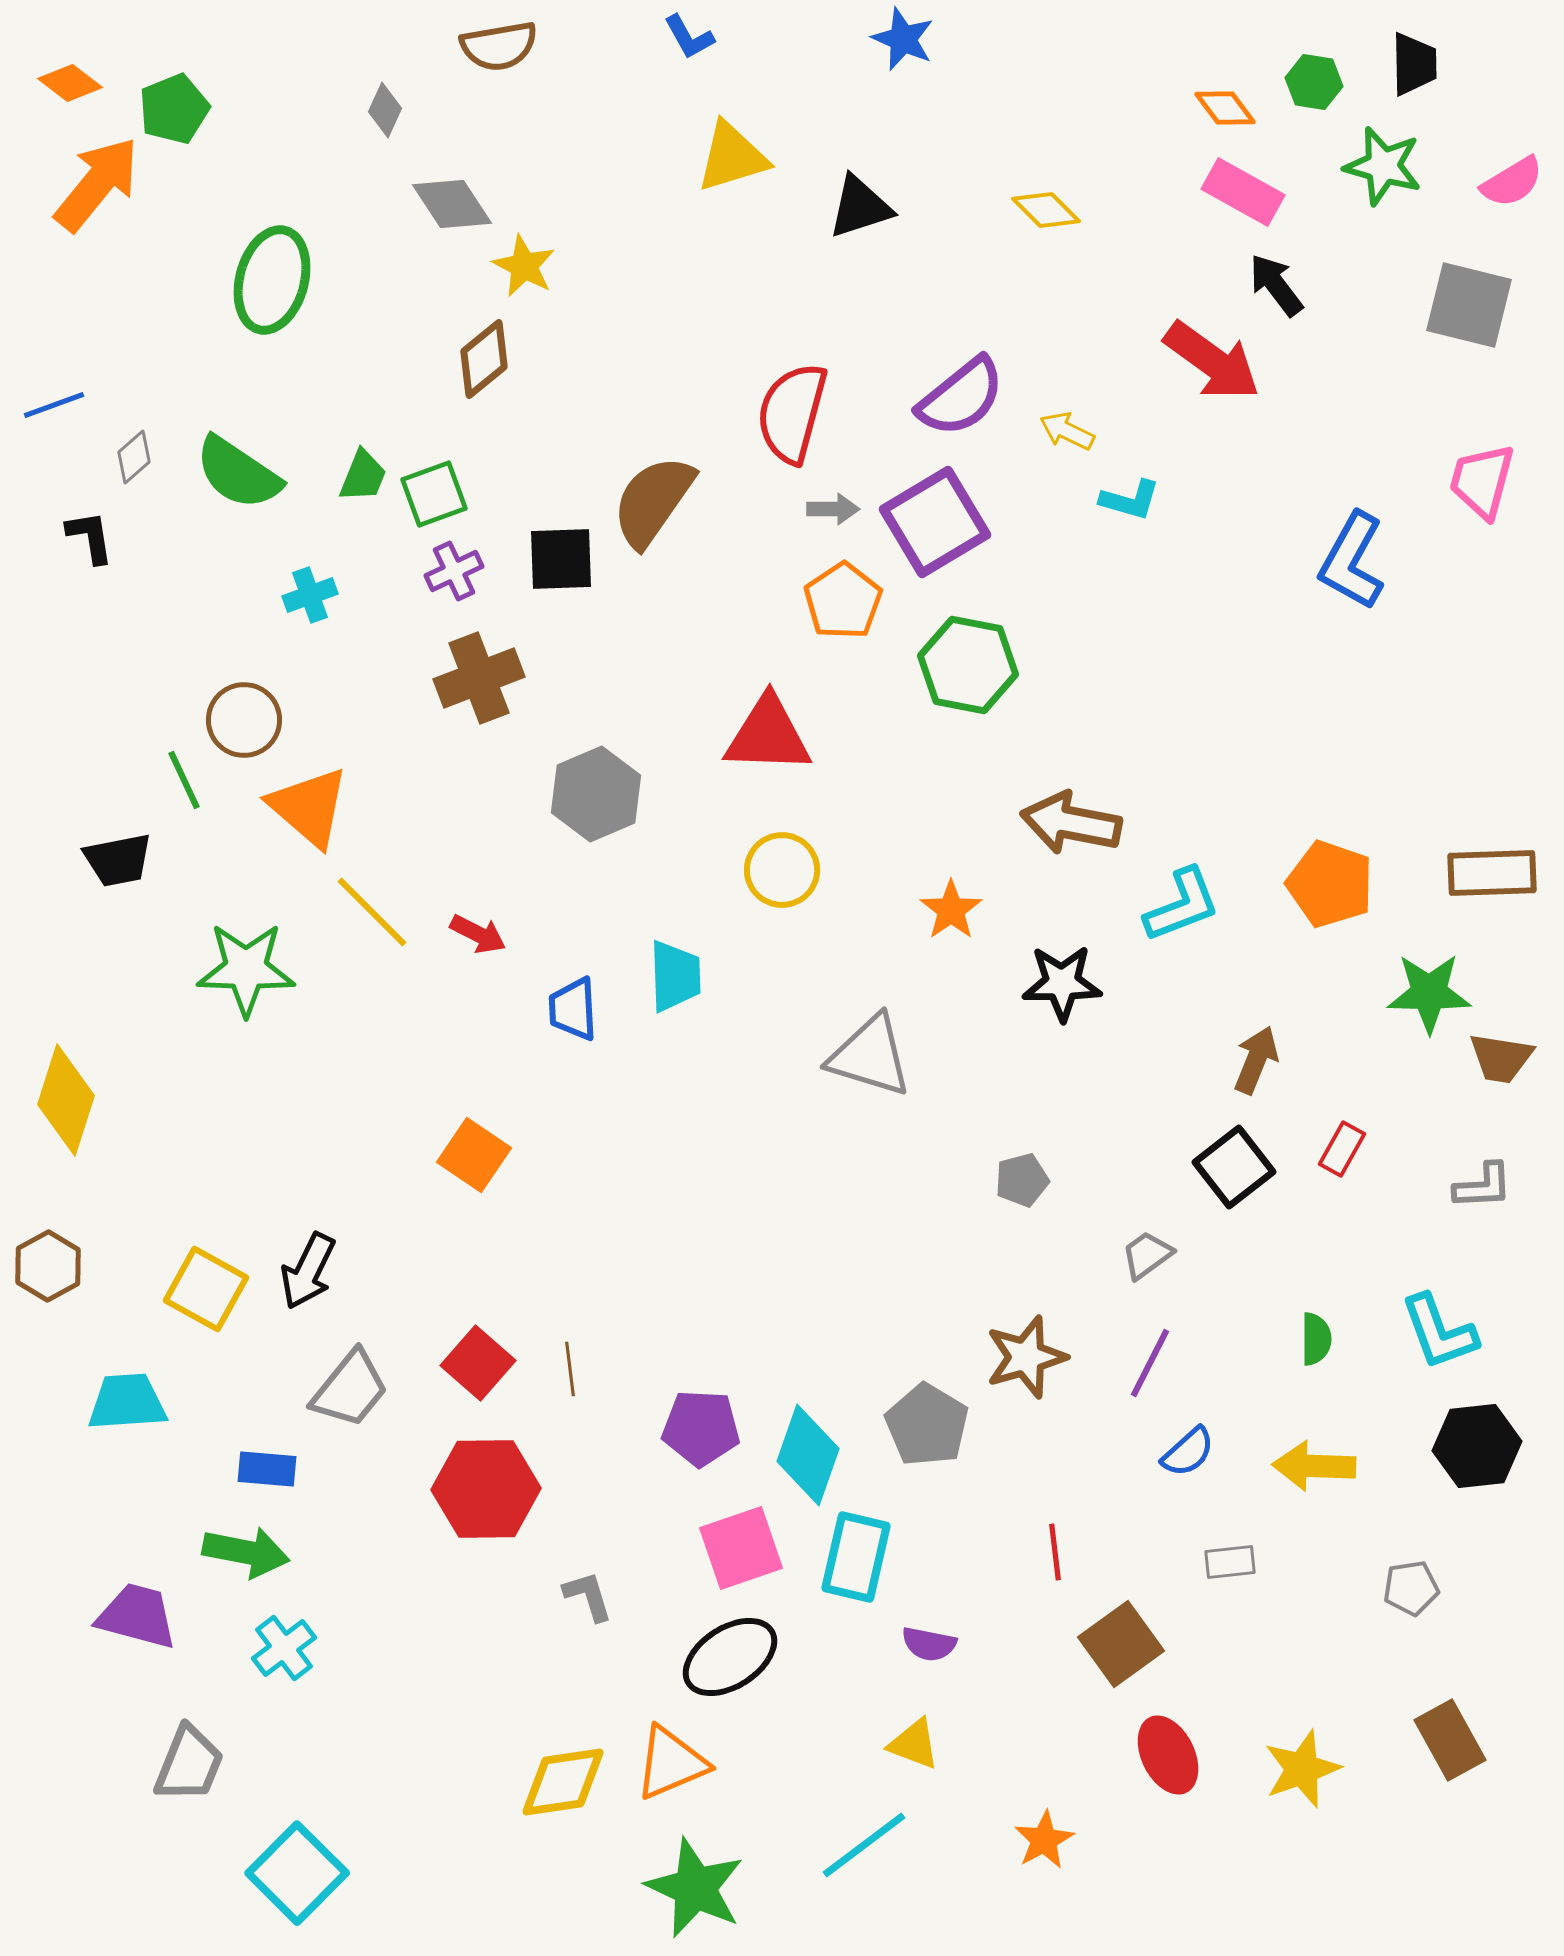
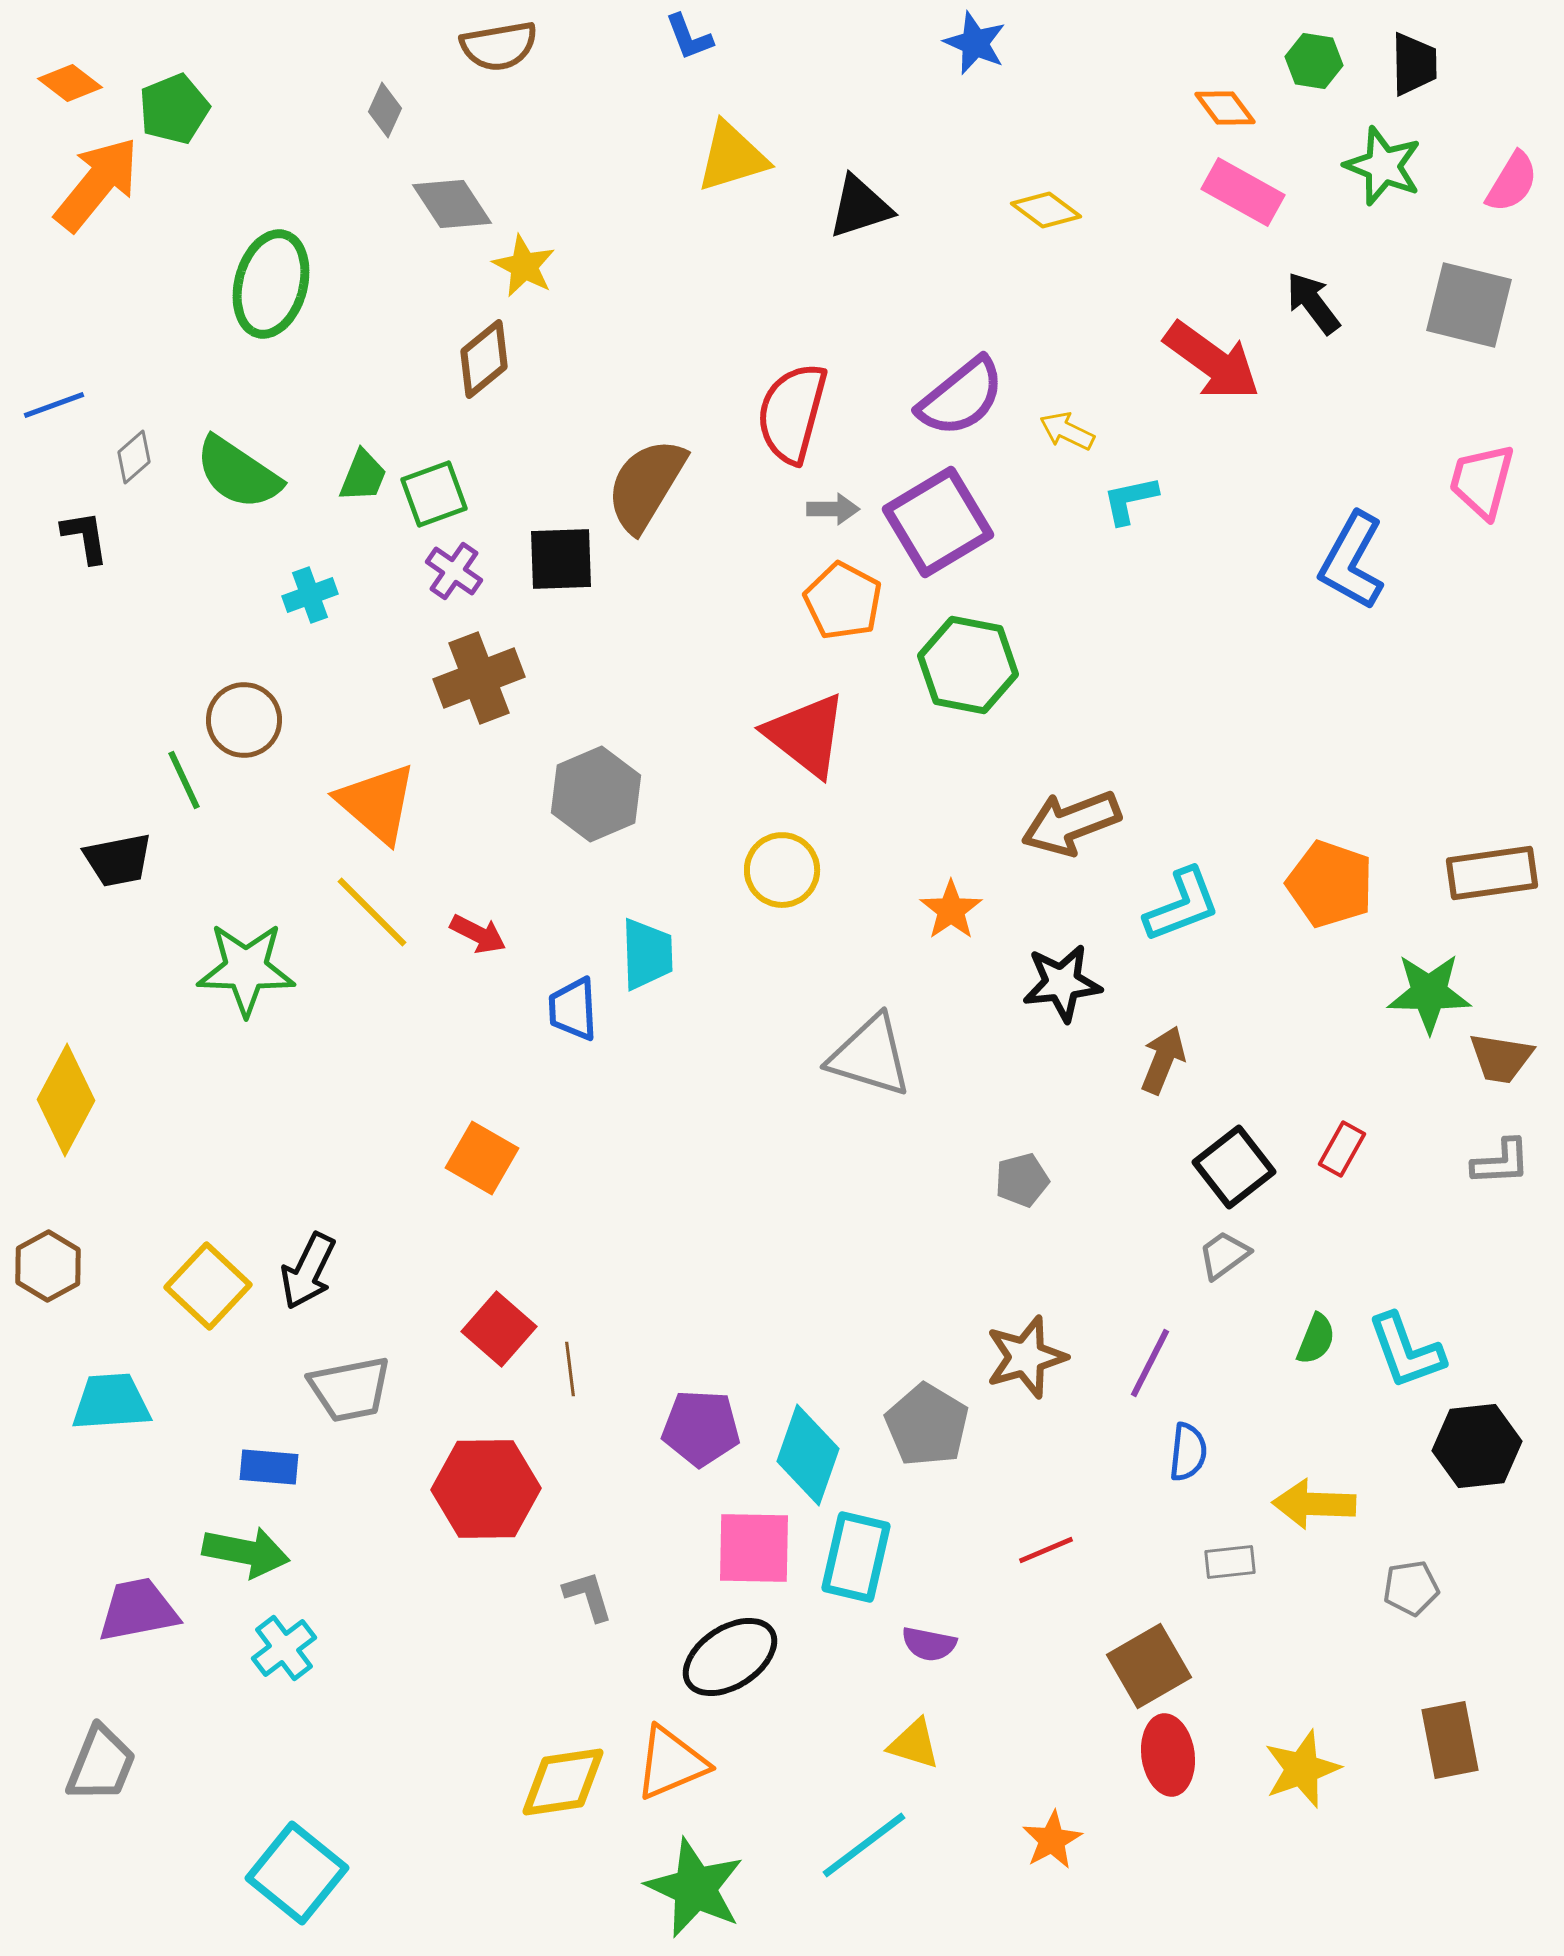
blue L-shape at (689, 37): rotated 8 degrees clockwise
blue star at (903, 39): moved 72 px right, 4 px down
green hexagon at (1314, 82): moved 21 px up
green star at (1383, 166): rotated 6 degrees clockwise
pink semicircle at (1512, 182): rotated 28 degrees counterclockwise
yellow diamond at (1046, 210): rotated 8 degrees counterclockwise
green ellipse at (272, 280): moved 1 px left, 4 px down
black arrow at (1276, 285): moved 37 px right, 18 px down
cyan L-shape at (1130, 500): rotated 152 degrees clockwise
brown semicircle at (653, 501): moved 7 px left, 16 px up; rotated 4 degrees counterclockwise
purple square at (935, 522): moved 3 px right
black L-shape at (90, 537): moved 5 px left
purple cross at (454, 571): rotated 30 degrees counterclockwise
orange pentagon at (843, 601): rotated 10 degrees counterclockwise
red triangle at (768, 735): moved 38 px right; rotated 36 degrees clockwise
orange triangle at (309, 807): moved 68 px right, 4 px up
brown arrow at (1071, 823): rotated 32 degrees counterclockwise
brown rectangle at (1492, 873): rotated 6 degrees counterclockwise
cyan trapezoid at (675, 976): moved 28 px left, 22 px up
black star at (1062, 983): rotated 6 degrees counterclockwise
brown arrow at (1256, 1060): moved 93 px left
yellow diamond at (66, 1100): rotated 10 degrees clockwise
orange square at (474, 1155): moved 8 px right, 3 px down; rotated 4 degrees counterclockwise
gray L-shape at (1483, 1186): moved 18 px right, 24 px up
gray trapezoid at (1147, 1255): moved 77 px right
yellow square at (206, 1289): moved 2 px right, 3 px up; rotated 14 degrees clockwise
cyan L-shape at (1439, 1332): moved 33 px left, 19 px down
green semicircle at (1316, 1339): rotated 22 degrees clockwise
red square at (478, 1363): moved 21 px right, 34 px up
gray trapezoid at (350, 1389): rotated 40 degrees clockwise
cyan trapezoid at (127, 1402): moved 16 px left
blue semicircle at (1188, 1452): rotated 42 degrees counterclockwise
yellow arrow at (1314, 1466): moved 38 px down
blue rectangle at (267, 1469): moved 2 px right, 2 px up
pink square at (741, 1548): moved 13 px right; rotated 20 degrees clockwise
red line at (1055, 1552): moved 9 px left, 2 px up; rotated 74 degrees clockwise
purple trapezoid at (137, 1616): moved 1 px right, 6 px up; rotated 26 degrees counterclockwise
brown square at (1121, 1644): moved 28 px right, 22 px down; rotated 6 degrees clockwise
brown rectangle at (1450, 1740): rotated 18 degrees clockwise
yellow triangle at (914, 1744): rotated 4 degrees counterclockwise
red ellipse at (1168, 1755): rotated 18 degrees clockwise
gray trapezoid at (189, 1764): moved 88 px left
orange star at (1044, 1840): moved 8 px right
cyan square at (297, 1873): rotated 6 degrees counterclockwise
